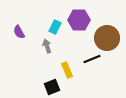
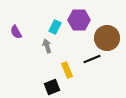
purple semicircle: moved 3 px left
